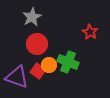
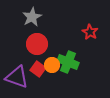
orange circle: moved 3 px right
red square: moved 2 px up
